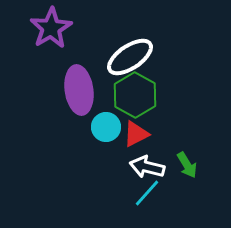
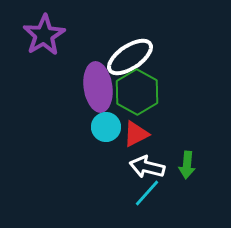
purple star: moved 7 px left, 7 px down
purple ellipse: moved 19 px right, 3 px up
green hexagon: moved 2 px right, 3 px up
green arrow: rotated 36 degrees clockwise
